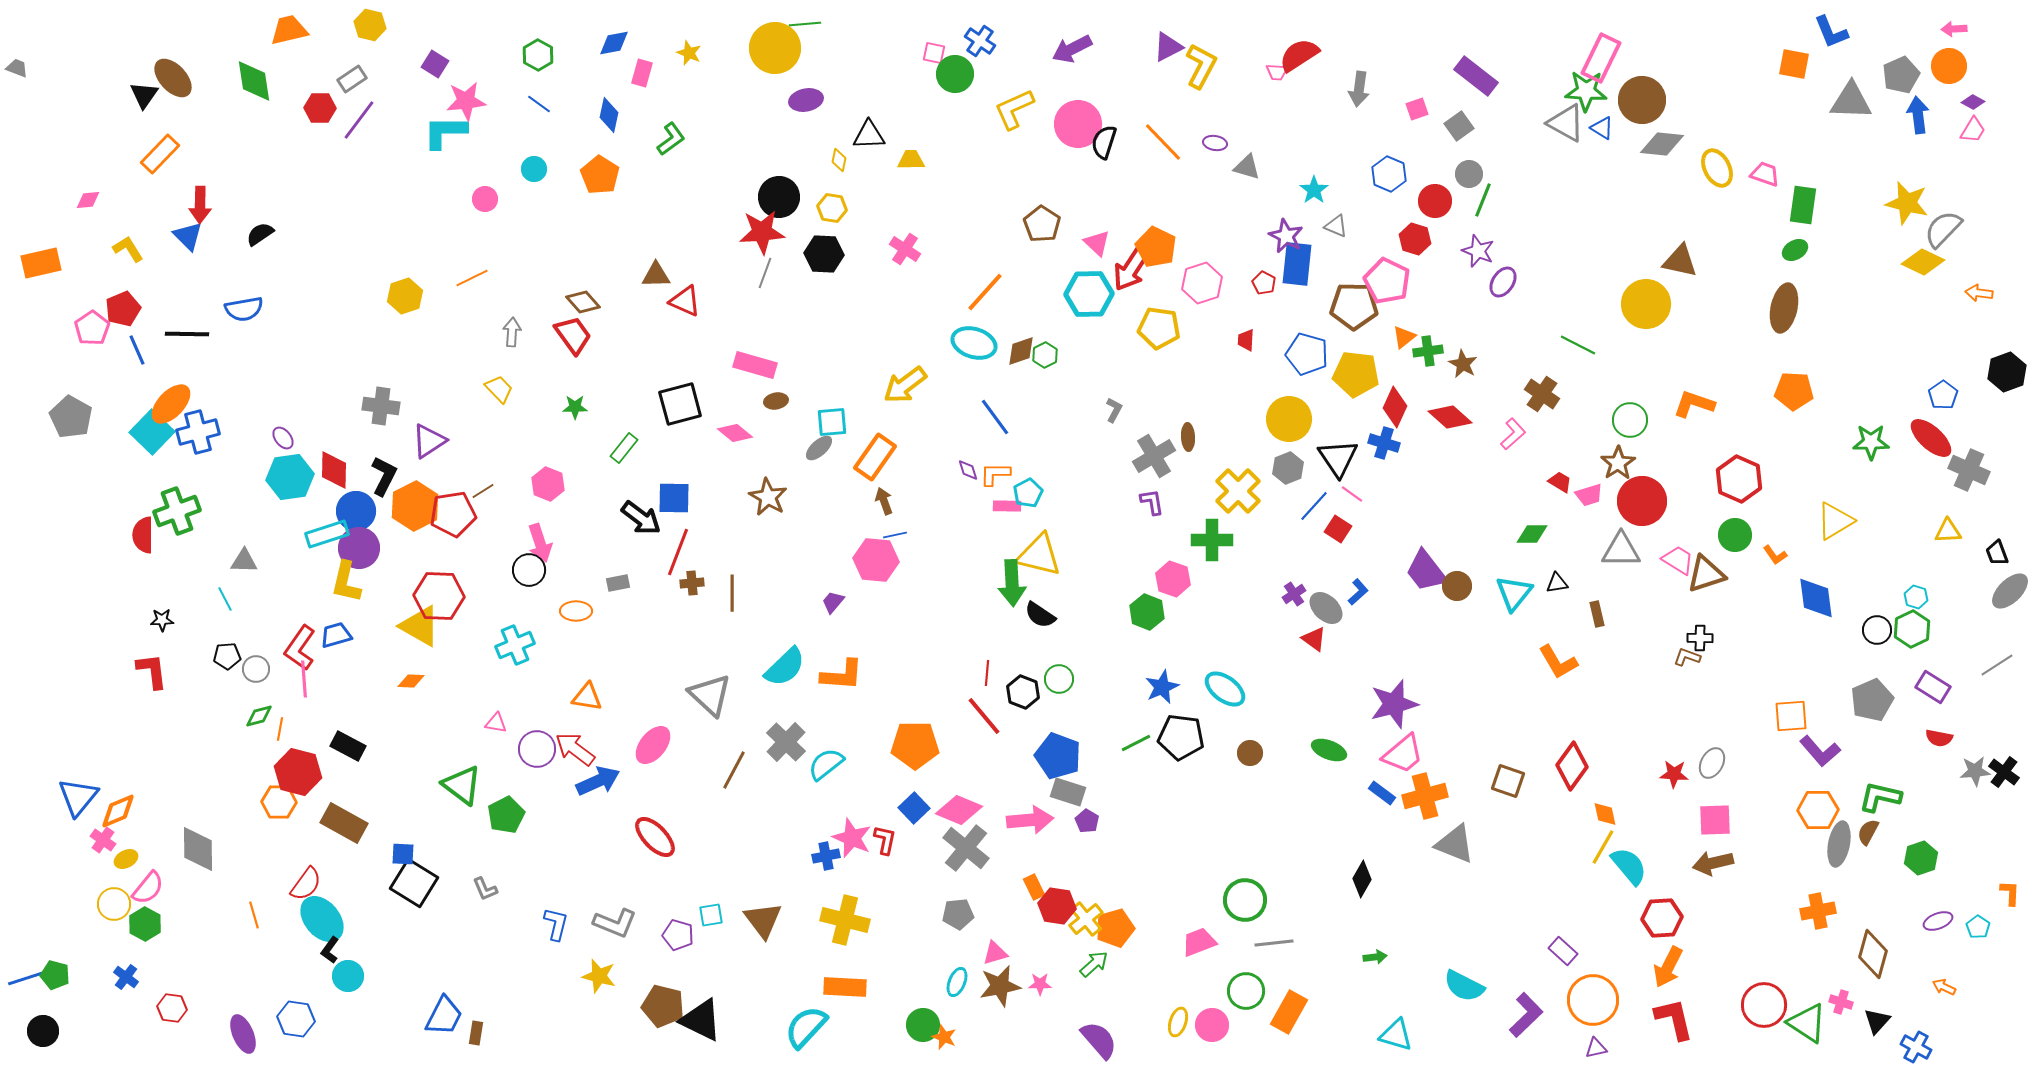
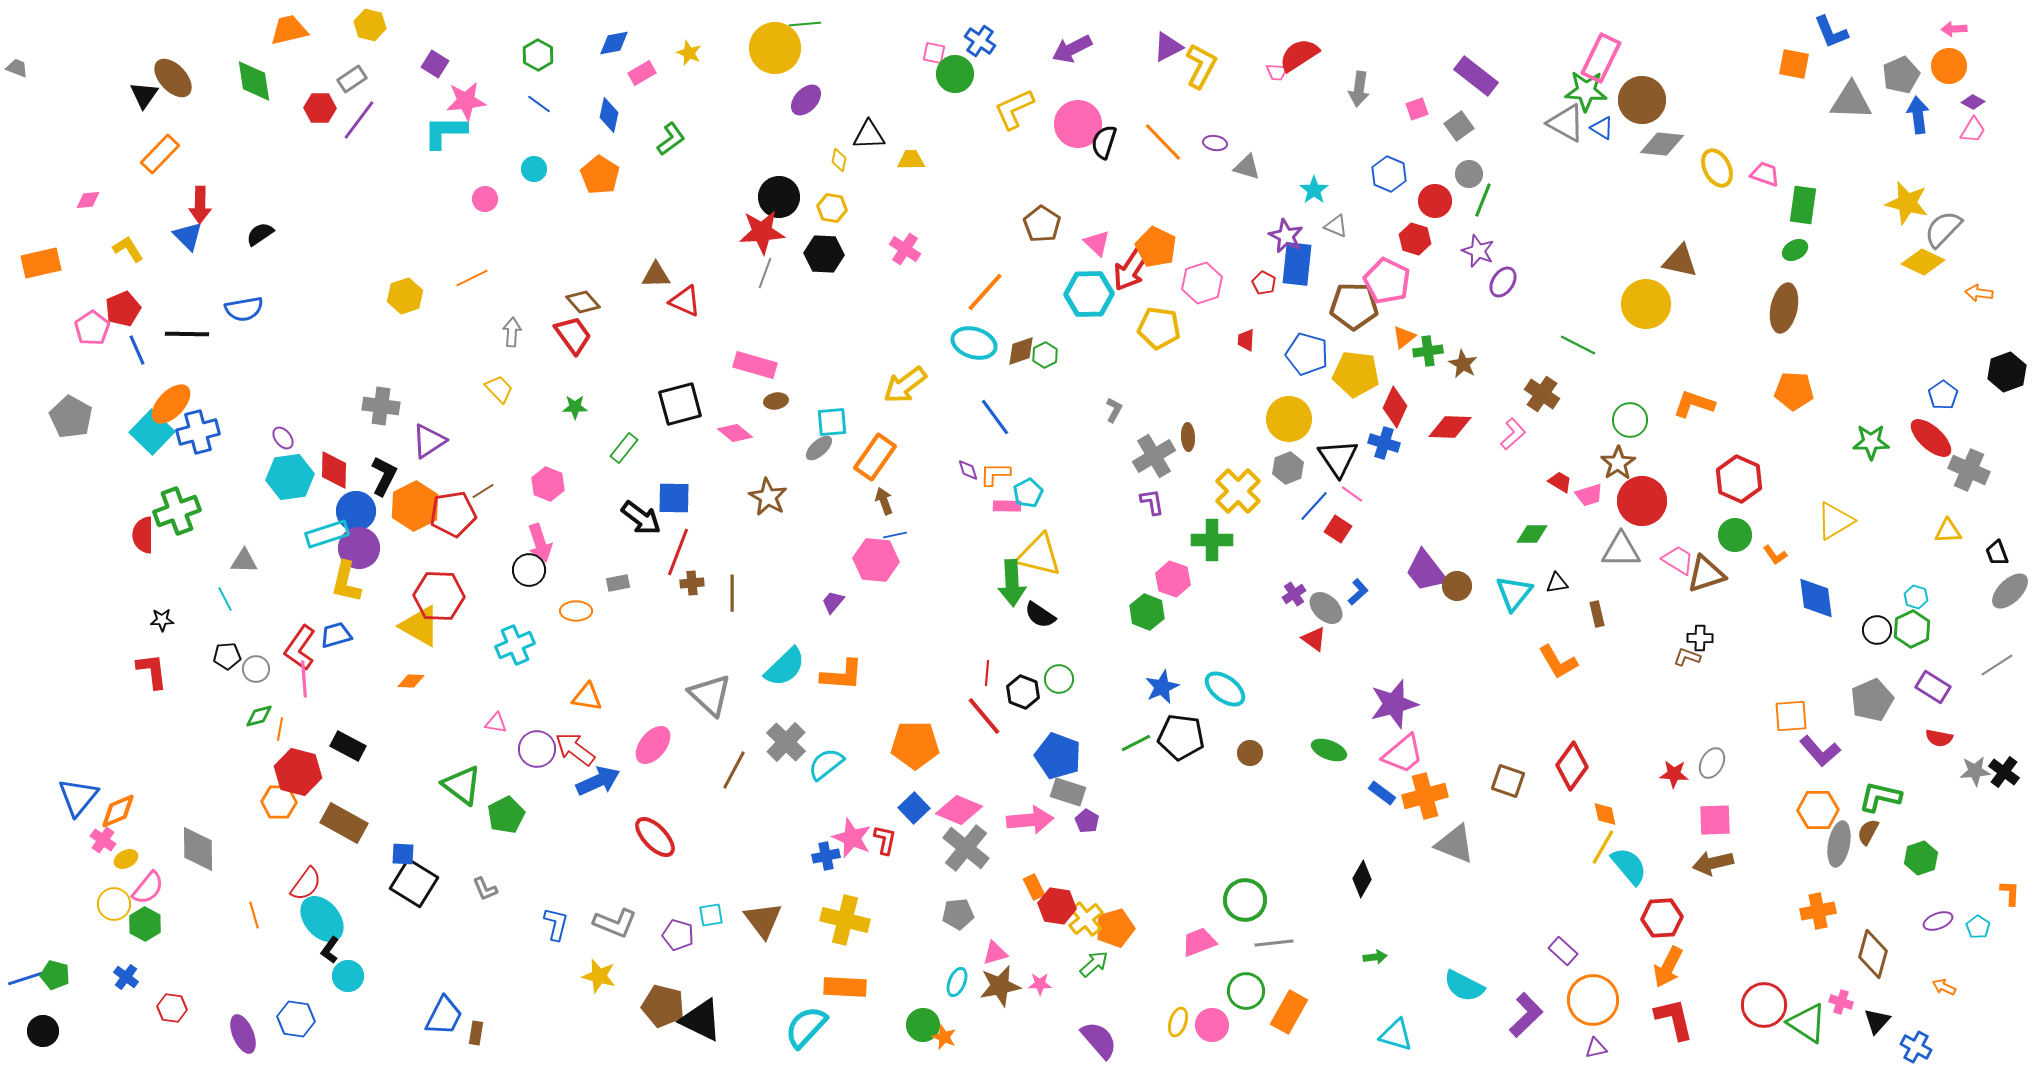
pink rectangle at (642, 73): rotated 44 degrees clockwise
purple ellipse at (806, 100): rotated 36 degrees counterclockwise
red diamond at (1450, 417): moved 10 px down; rotated 39 degrees counterclockwise
